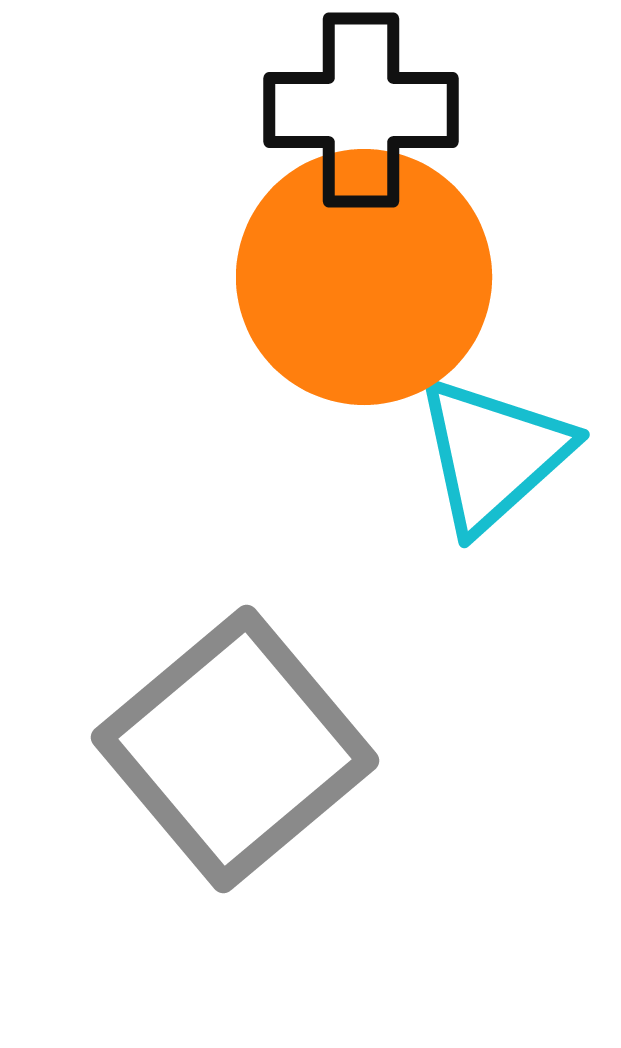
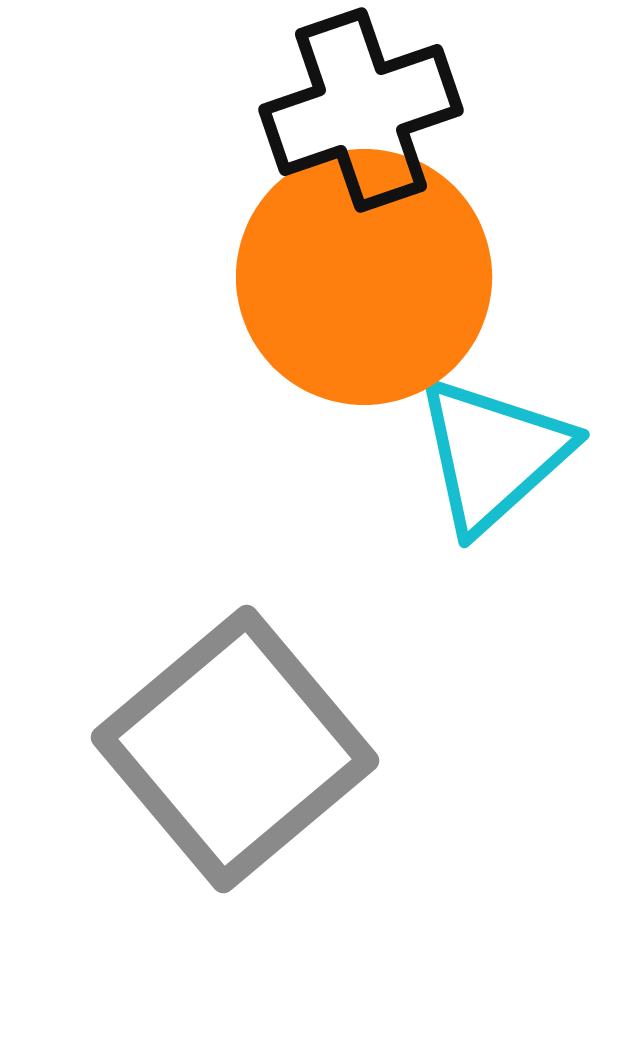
black cross: rotated 19 degrees counterclockwise
